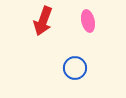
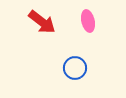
red arrow: moved 1 px left, 1 px down; rotated 72 degrees counterclockwise
